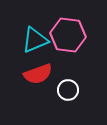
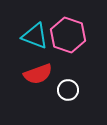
pink hexagon: rotated 12 degrees clockwise
cyan triangle: moved 4 px up; rotated 44 degrees clockwise
